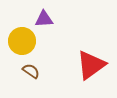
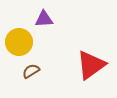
yellow circle: moved 3 px left, 1 px down
brown semicircle: rotated 66 degrees counterclockwise
